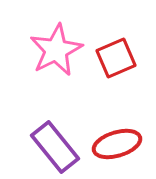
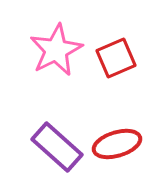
purple rectangle: moved 2 px right; rotated 9 degrees counterclockwise
